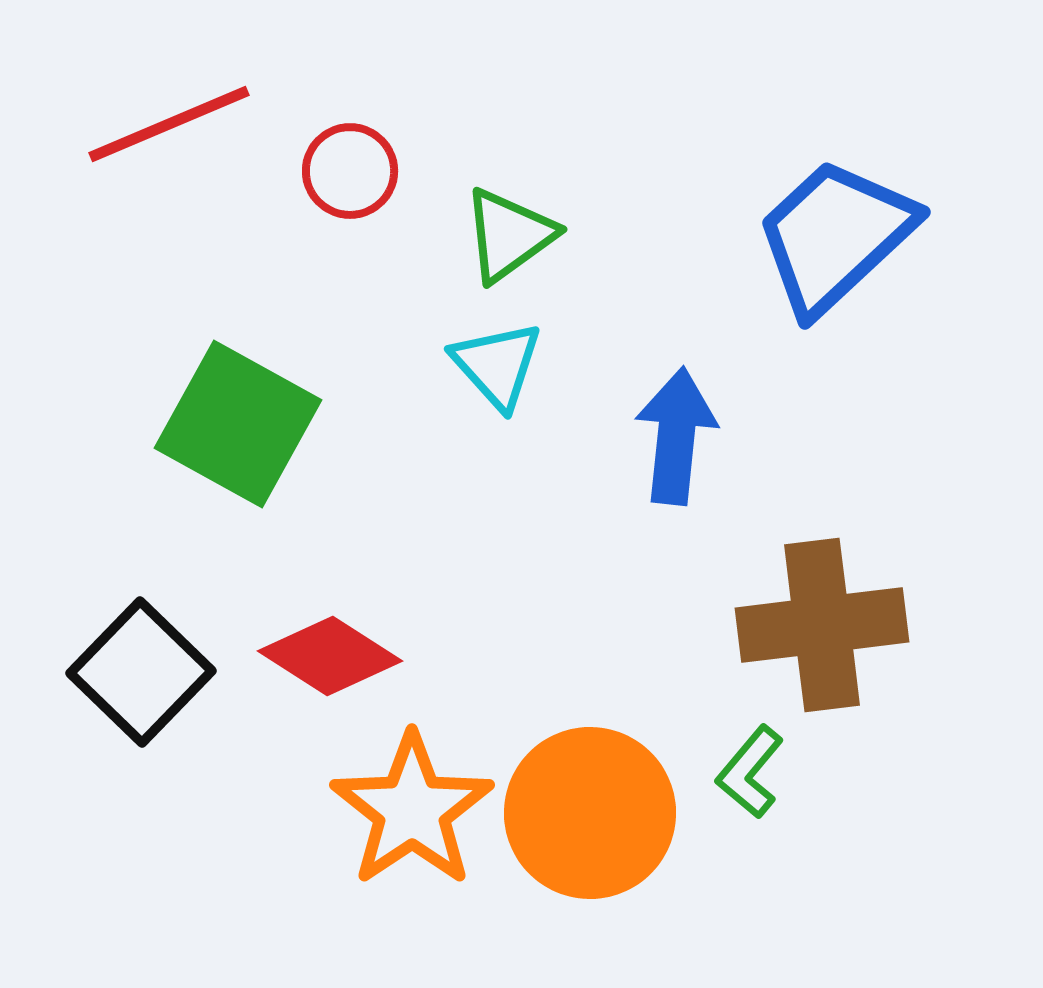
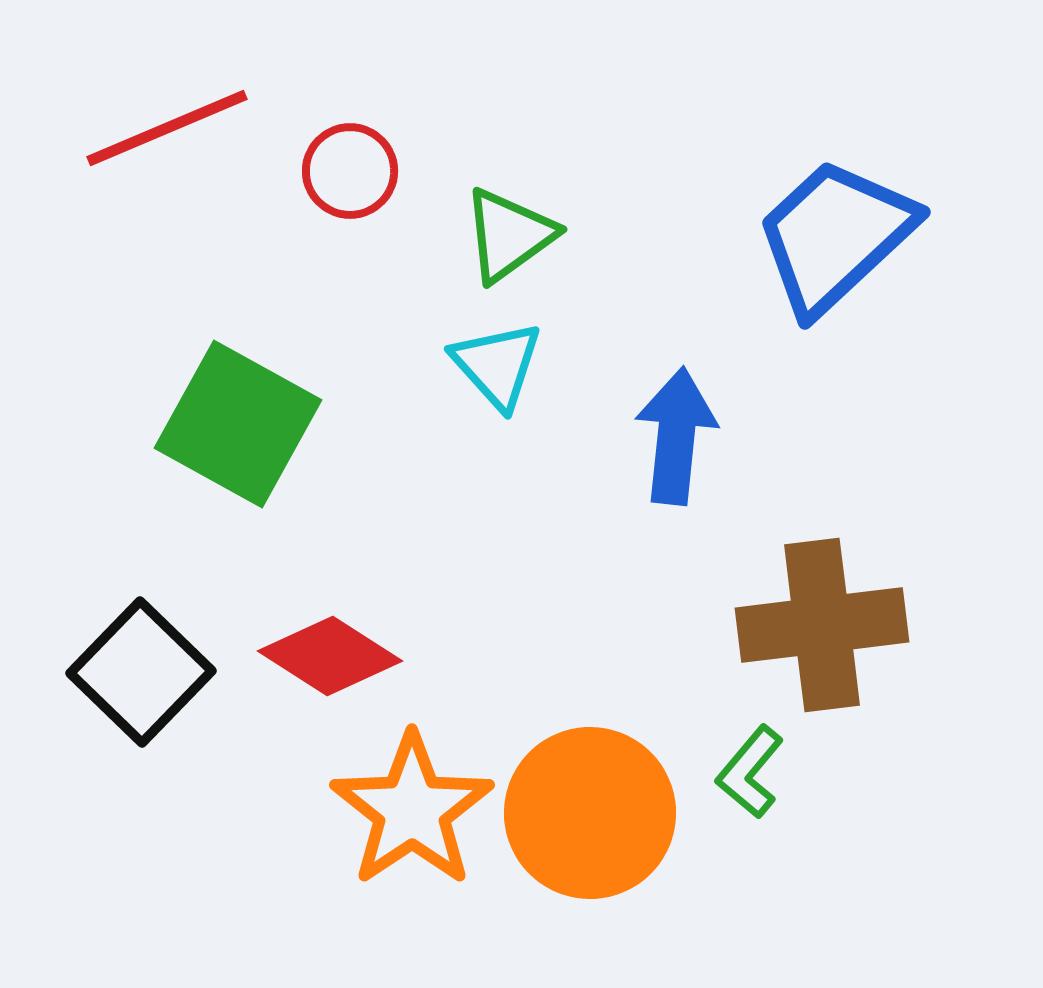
red line: moved 2 px left, 4 px down
